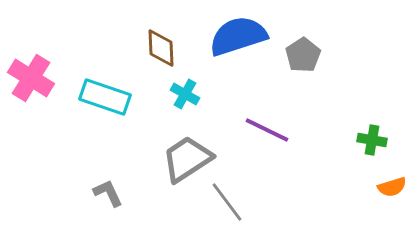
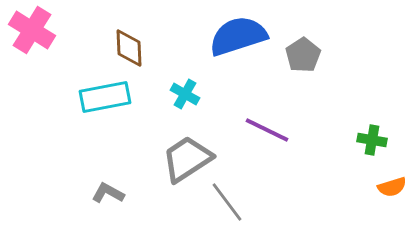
brown diamond: moved 32 px left
pink cross: moved 1 px right, 48 px up
cyan rectangle: rotated 30 degrees counterclockwise
gray L-shape: rotated 36 degrees counterclockwise
